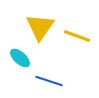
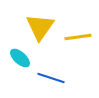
yellow line: moved 1 px right, 1 px down; rotated 28 degrees counterclockwise
blue line: moved 2 px right, 3 px up
